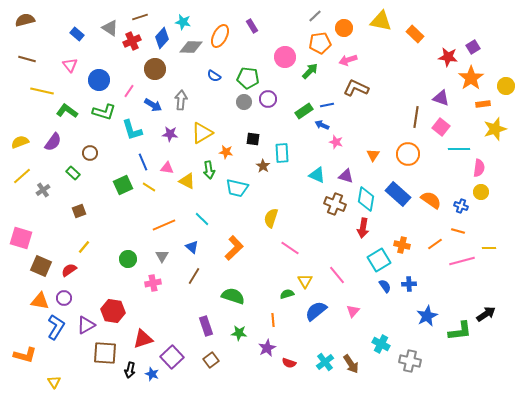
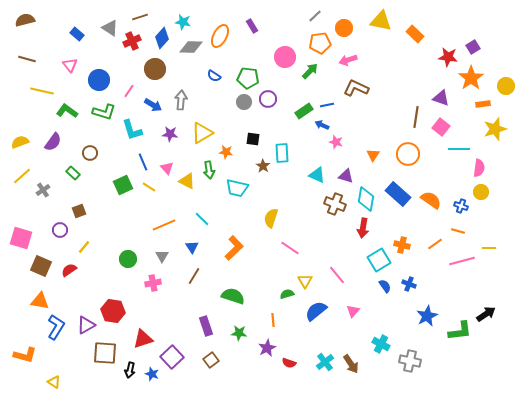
pink triangle at (167, 168): rotated 40 degrees clockwise
blue triangle at (192, 247): rotated 16 degrees clockwise
blue cross at (409, 284): rotated 24 degrees clockwise
purple circle at (64, 298): moved 4 px left, 68 px up
yellow triangle at (54, 382): rotated 24 degrees counterclockwise
